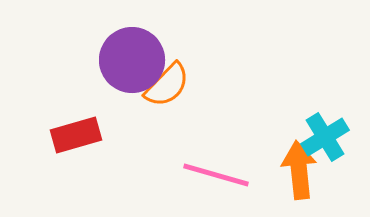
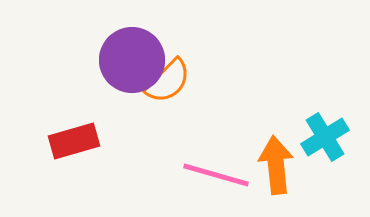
orange semicircle: moved 1 px right, 4 px up
red rectangle: moved 2 px left, 6 px down
orange arrow: moved 23 px left, 5 px up
